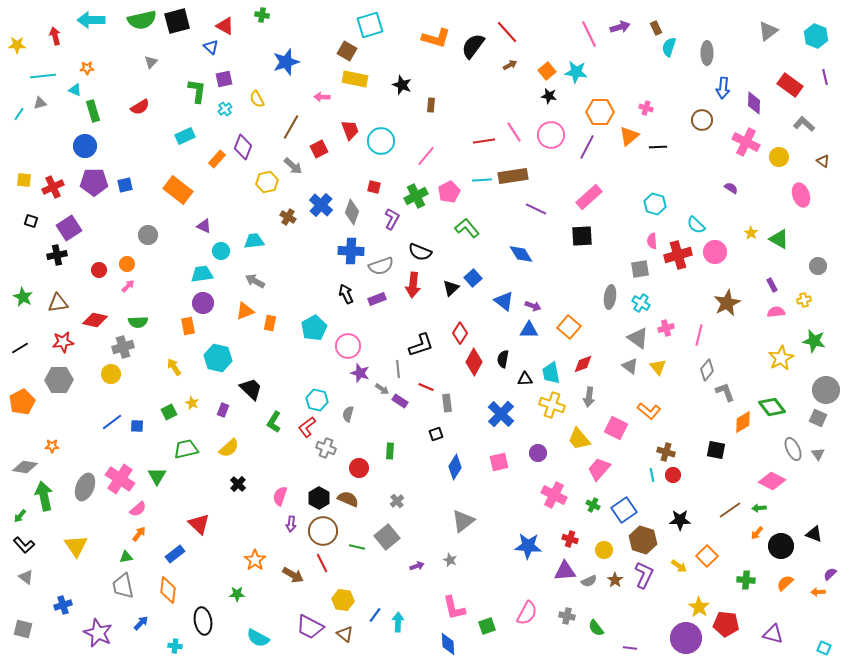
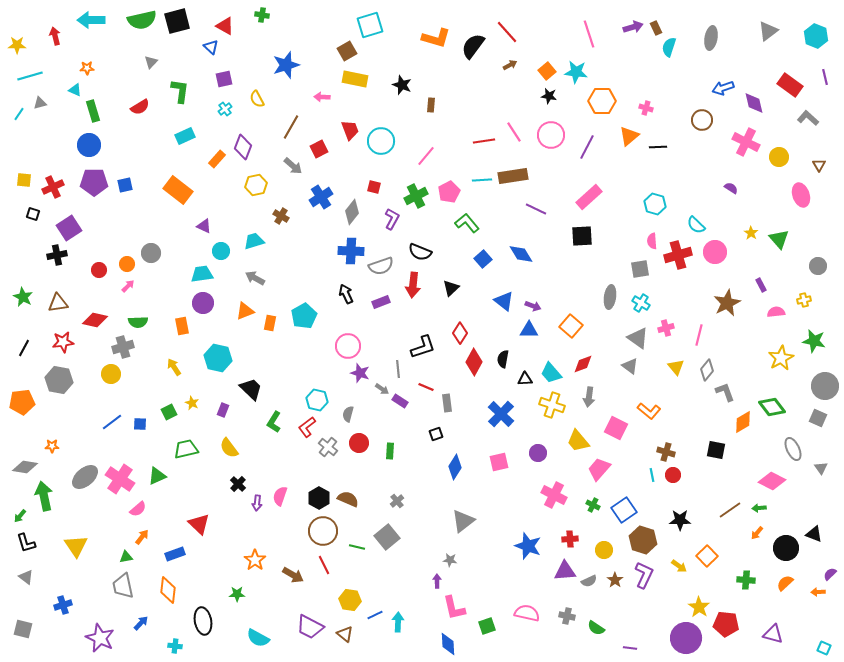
purple arrow at (620, 27): moved 13 px right
pink line at (589, 34): rotated 8 degrees clockwise
brown square at (347, 51): rotated 30 degrees clockwise
gray ellipse at (707, 53): moved 4 px right, 15 px up; rotated 10 degrees clockwise
blue star at (286, 62): moved 3 px down
cyan line at (43, 76): moved 13 px left; rotated 10 degrees counterclockwise
blue arrow at (723, 88): rotated 65 degrees clockwise
green L-shape at (197, 91): moved 17 px left
purple diamond at (754, 103): rotated 15 degrees counterclockwise
orange hexagon at (600, 112): moved 2 px right, 11 px up
gray L-shape at (804, 124): moved 4 px right, 6 px up
blue circle at (85, 146): moved 4 px right, 1 px up
brown triangle at (823, 161): moved 4 px left, 4 px down; rotated 24 degrees clockwise
yellow hexagon at (267, 182): moved 11 px left, 3 px down
blue cross at (321, 205): moved 8 px up; rotated 15 degrees clockwise
gray diamond at (352, 212): rotated 20 degrees clockwise
brown cross at (288, 217): moved 7 px left, 1 px up
black square at (31, 221): moved 2 px right, 7 px up
green L-shape at (467, 228): moved 5 px up
gray circle at (148, 235): moved 3 px right, 18 px down
green triangle at (779, 239): rotated 20 degrees clockwise
cyan trapezoid at (254, 241): rotated 10 degrees counterclockwise
blue square at (473, 278): moved 10 px right, 19 px up
gray arrow at (255, 281): moved 3 px up
purple rectangle at (772, 285): moved 11 px left
purple rectangle at (377, 299): moved 4 px right, 3 px down
orange rectangle at (188, 326): moved 6 px left
orange square at (569, 327): moved 2 px right, 1 px up
cyan pentagon at (314, 328): moved 10 px left, 12 px up
black L-shape at (421, 345): moved 2 px right, 2 px down
black line at (20, 348): moved 4 px right; rotated 30 degrees counterclockwise
yellow triangle at (658, 367): moved 18 px right
cyan trapezoid at (551, 373): rotated 30 degrees counterclockwise
gray hexagon at (59, 380): rotated 12 degrees clockwise
gray circle at (826, 390): moved 1 px left, 4 px up
orange pentagon at (22, 402): rotated 20 degrees clockwise
blue square at (137, 426): moved 3 px right, 2 px up
yellow trapezoid at (579, 439): moved 1 px left, 2 px down
yellow semicircle at (229, 448): rotated 95 degrees clockwise
gray cross at (326, 448): moved 2 px right, 1 px up; rotated 18 degrees clockwise
gray triangle at (818, 454): moved 3 px right, 14 px down
red circle at (359, 468): moved 25 px up
green triangle at (157, 476): rotated 36 degrees clockwise
gray ellipse at (85, 487): moved 10 px up; rotated 28 degrees clockwise
purple arrow at (291, 524): moved 34 px left, 21 px up
orange arrow at (139, 534): moved 3 px right, 3 px down
red cross at (570, 539): rotated 21 degrees counterclockwise
black L-shape at (24, 545): moved 2 px right, 2 px up; rotated 25 degrees clockwise
blue star at (528, 546): rotated 16 degrees clockwise
black circle at (781, 546): moved 5 px right, 2 px down
blue rectangle at (175, 554): rotated 18 degrees clockwise
gray star at (450, 560): rotated 16 degrees counterclockwise
red line at (322, 563): moved 2 px right, 2 px down
purple arrow at (417, 566): moved 20 px right, 15 px down; rotated 72 degrees counterclockwise
yellow hexagon at (343, 600): moved 7 px right
pink semicircle at (527, 613): rotated 105 degrees counterclockwise
blue line at (375, 615): rotated 28 degrees clockwise
green semicircle at (596, 628): rotated 18 degrees counterclockwise
purple star at (98, 633): moved 2 px right, 5 px down
